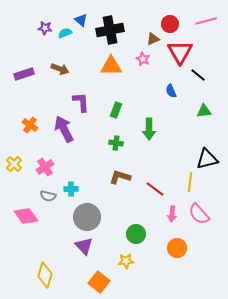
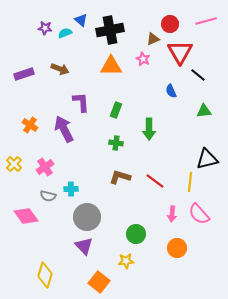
red line: moved 8 px up
